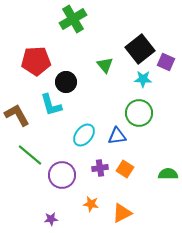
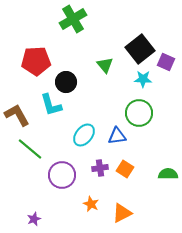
green line: moved 6 px up
orange star: rotated 14 degrees clockwise
purple star: moved 17 px left; rotated 16 degrees counterclockwise
